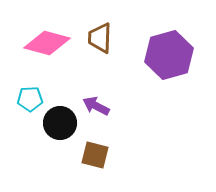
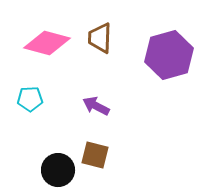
black circle: moved 2 px left, 47 px down
